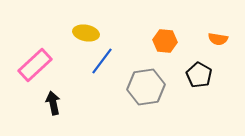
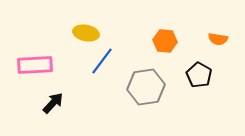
pink rectangle: rotated 40 degrees clockwise
black arrow: rotated 55 degrees clockwise
